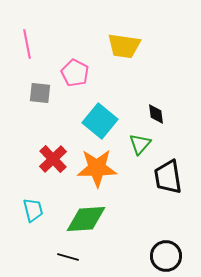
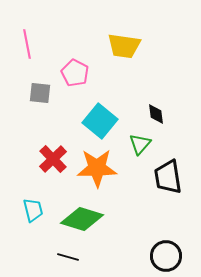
green diamond: moved 4 px left; rotated 21 degrees clockwise
